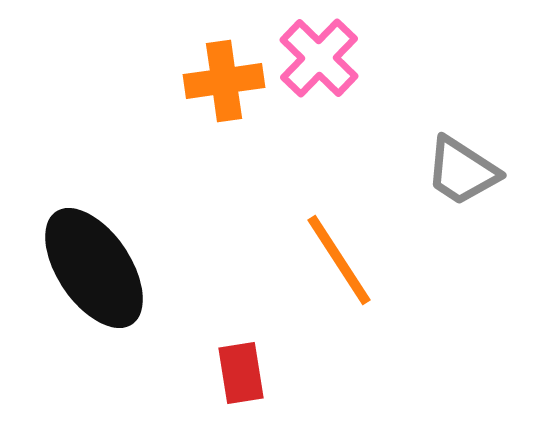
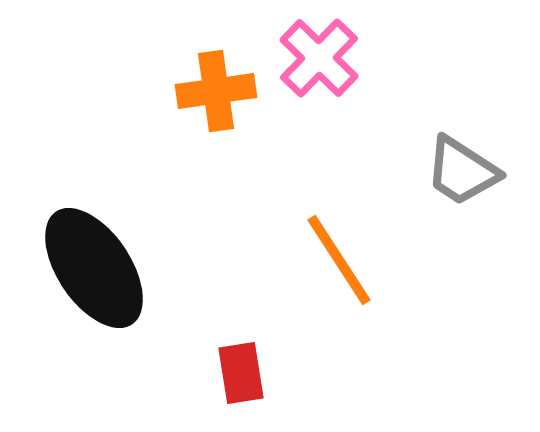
orange cross: moved 8 px left, 10 px down
